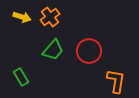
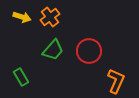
orange L-shape: rotated 15 degrees clockwise
